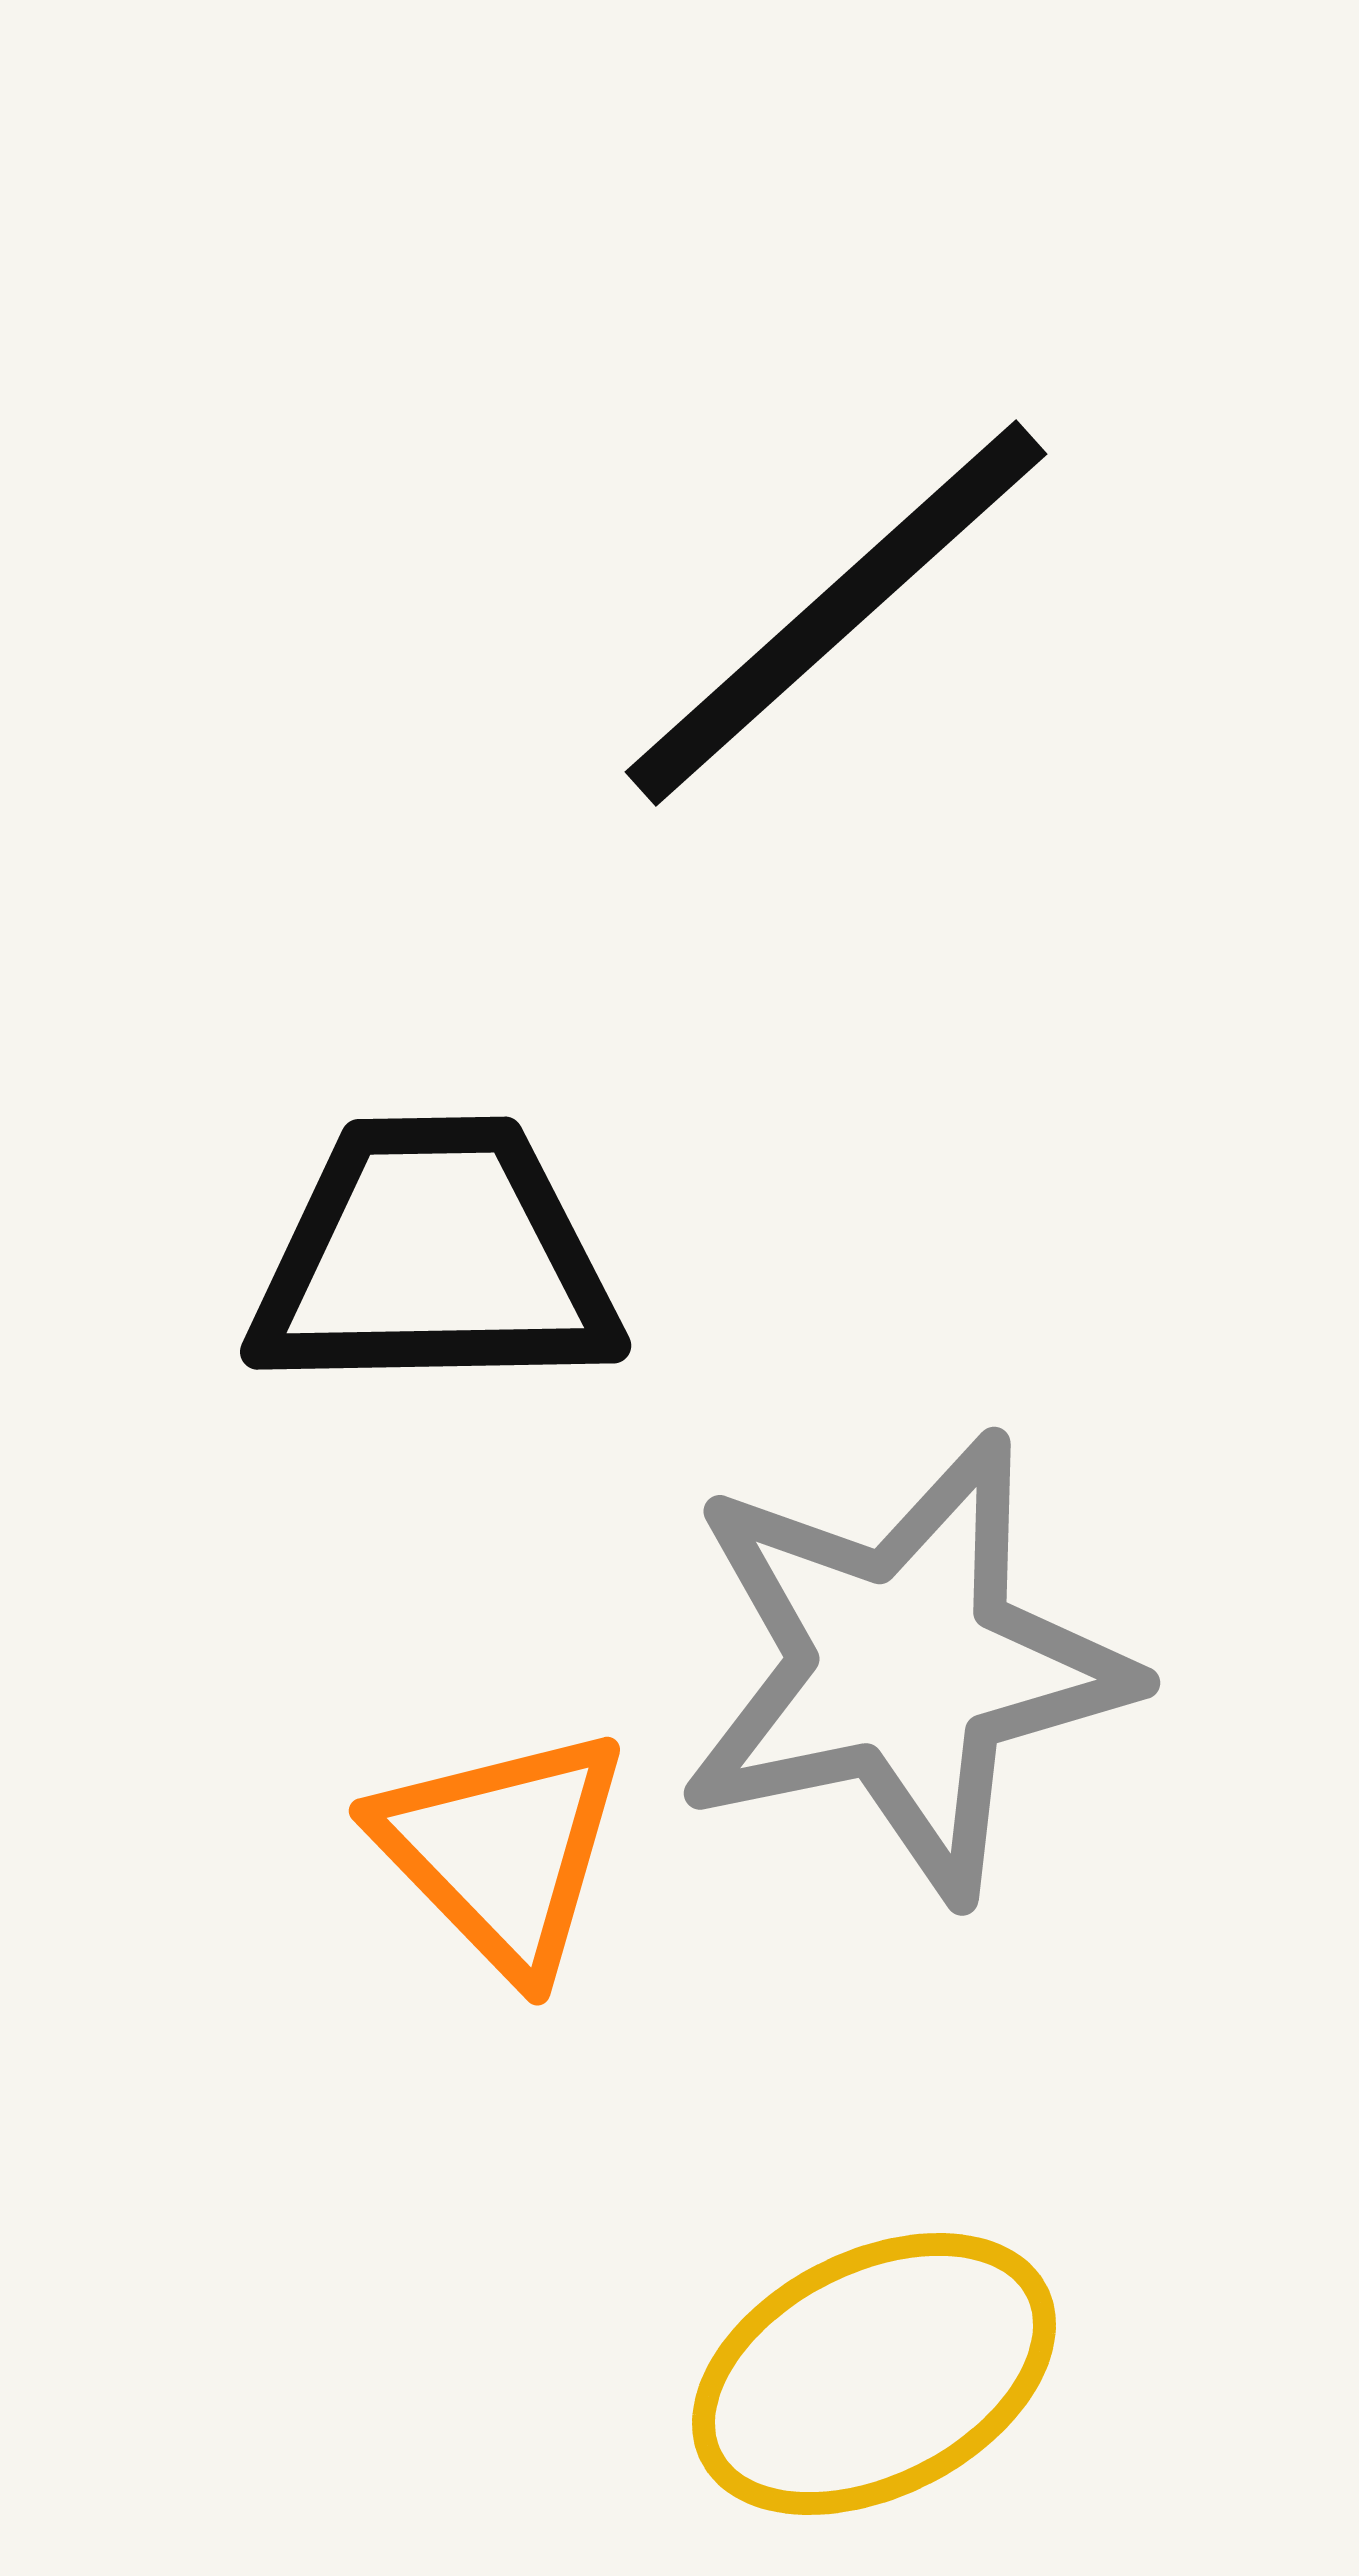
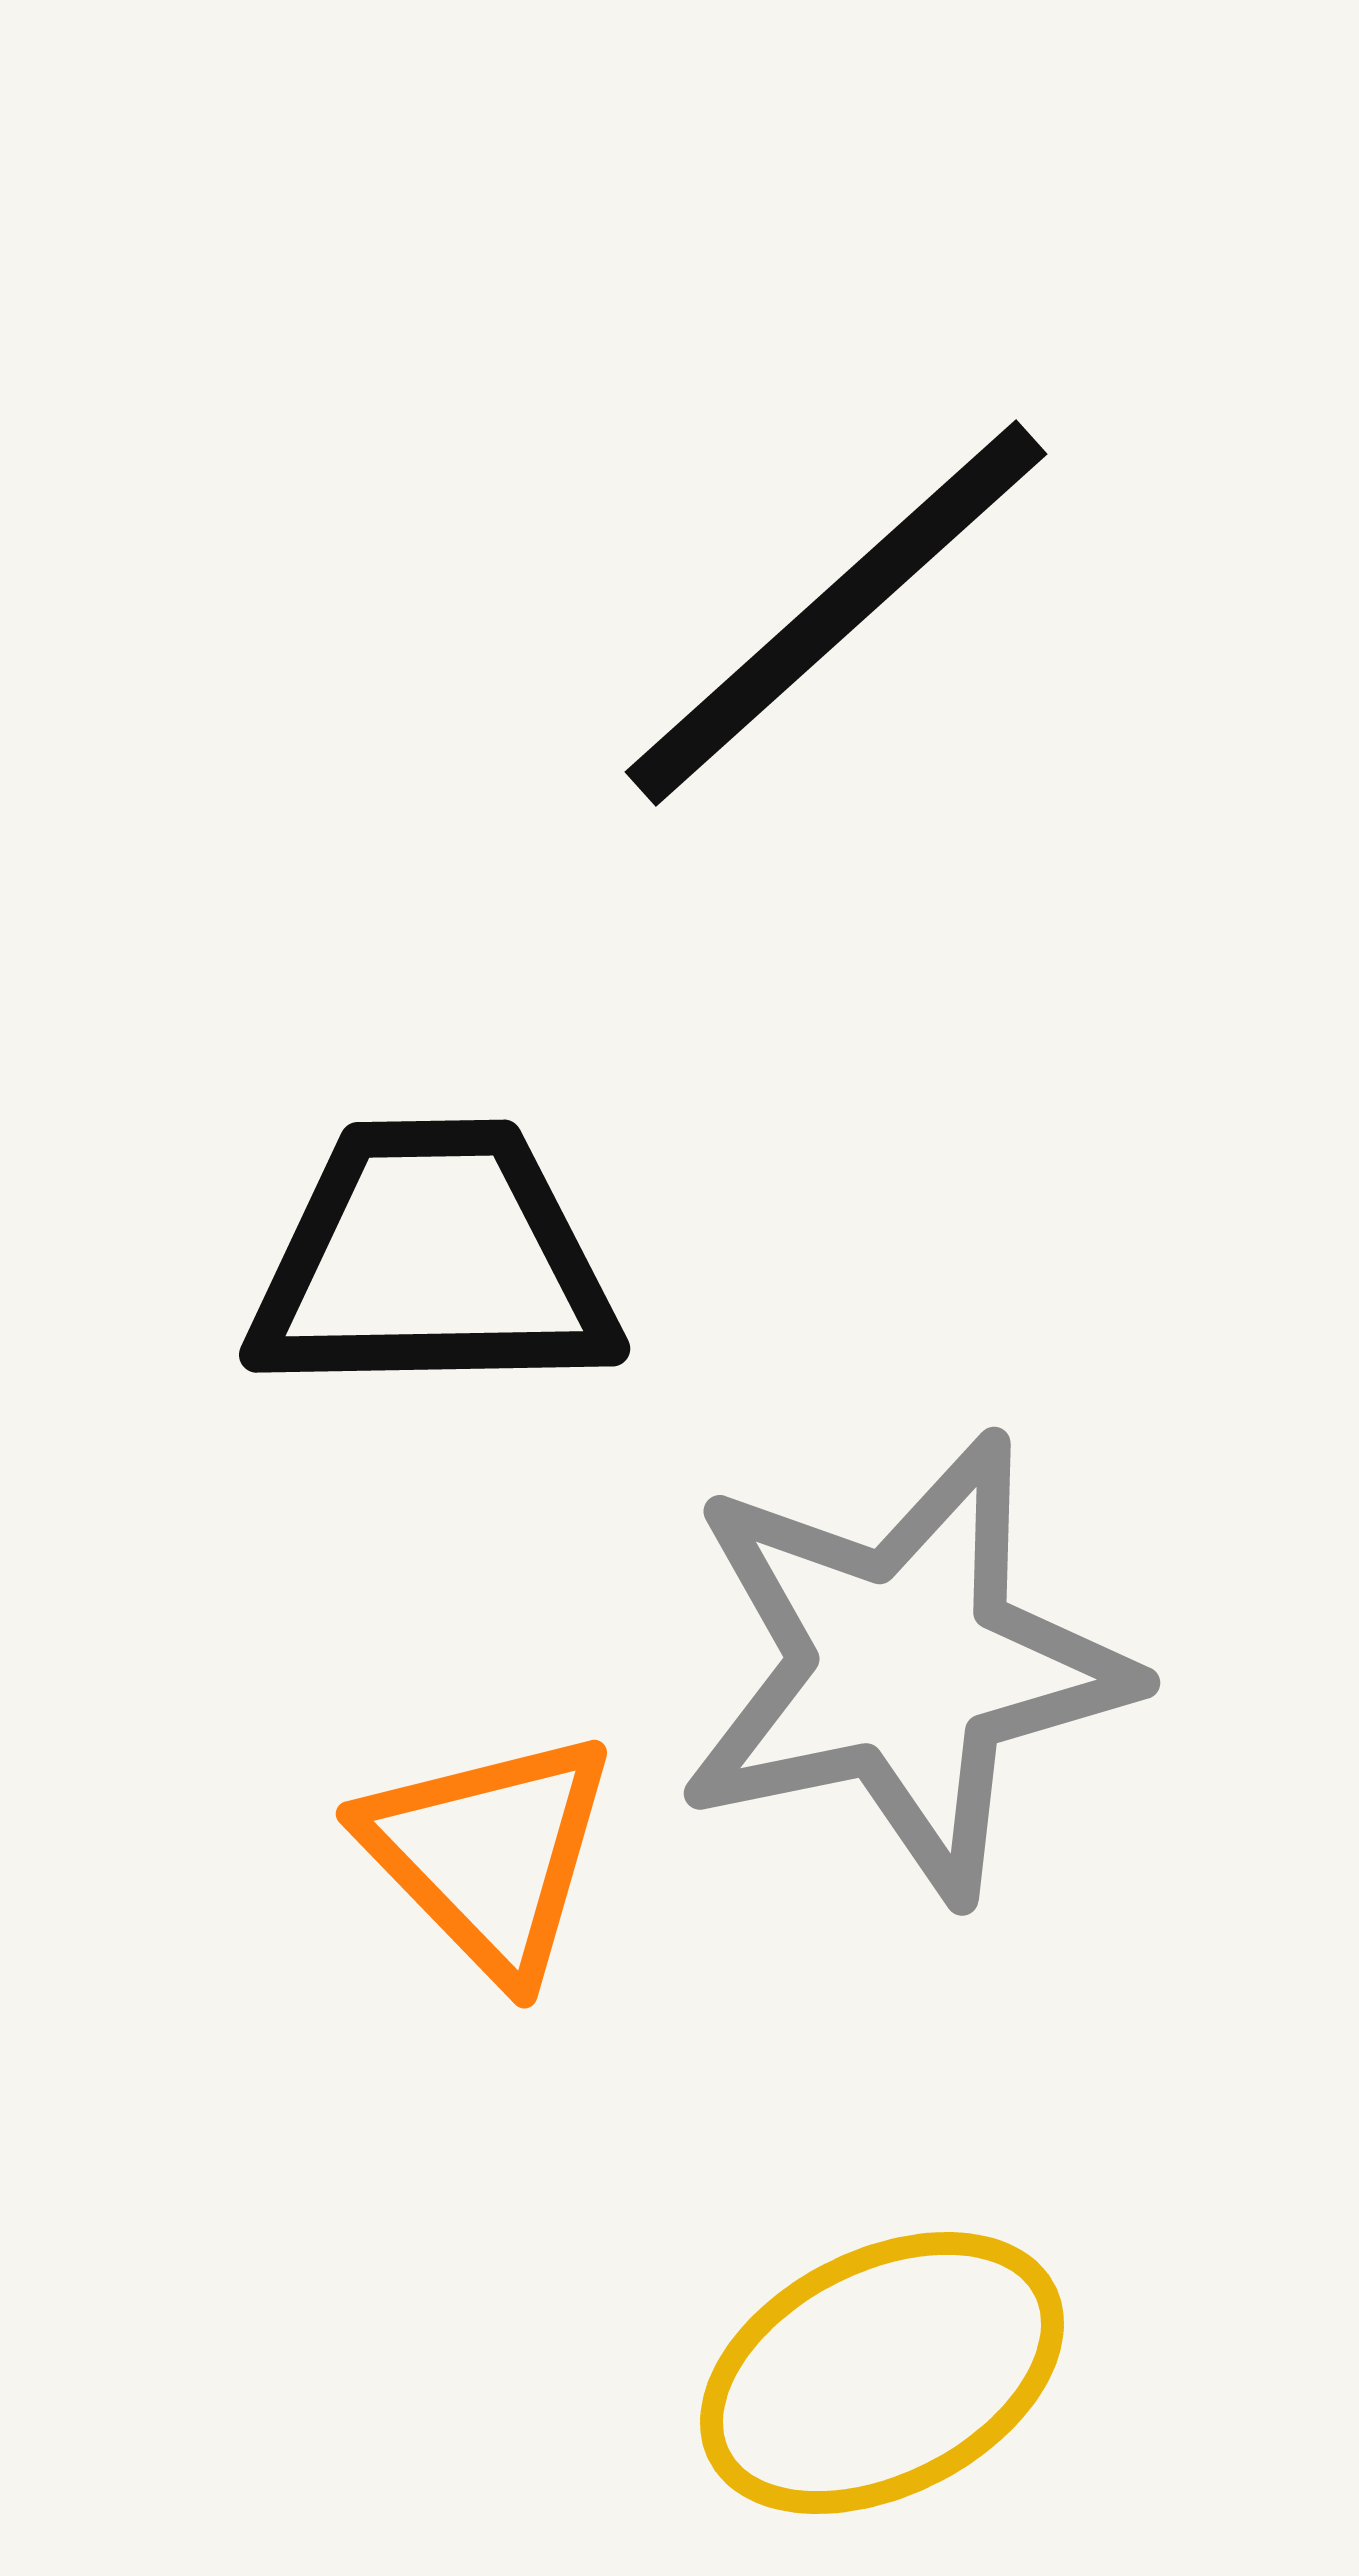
black trapezoid: moved 1 px left, 3 px down
orange triangle: moved 13 px left, 3 px down
yellow ellipse: moved 8 px right, 1 px up
